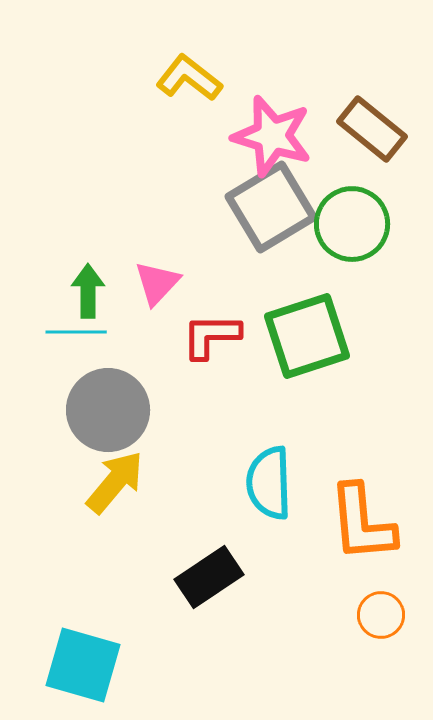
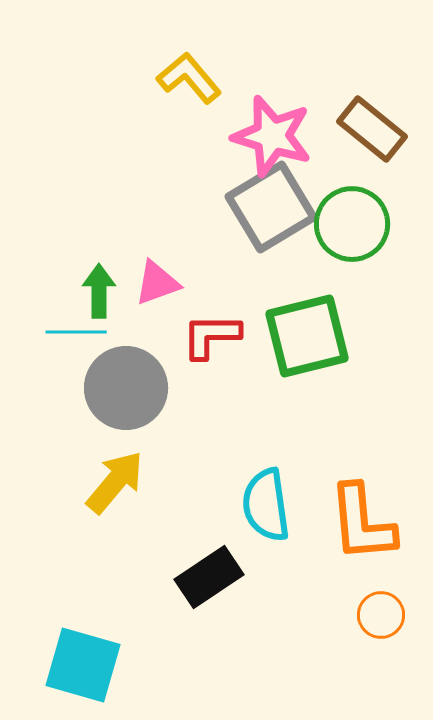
yellow L-shape: rotated 12 degrees clockwise
pink triangle: rotated 27 degrees clockwise
green arrow: moved 11 px right
green square: rotated 4 degrees clockwise
gray circle: moved 18 px right, 22 px up
cyan semicircle: moved 3 px left, 22 px down; rotated 6 degrees counterclockwise
